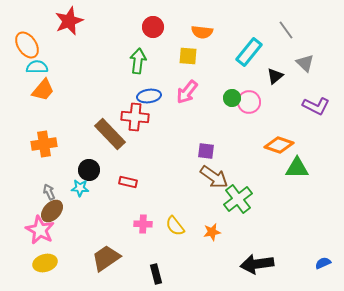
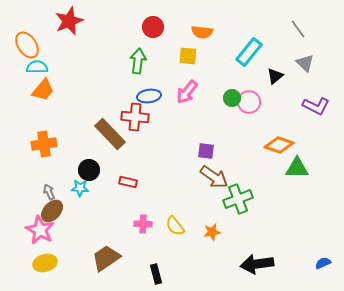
gray line: moved 12 px right, 1 px up
green cross: rotated 16 degrees clockwise
